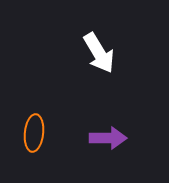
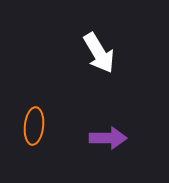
orange ellipse: moved 7 px up
